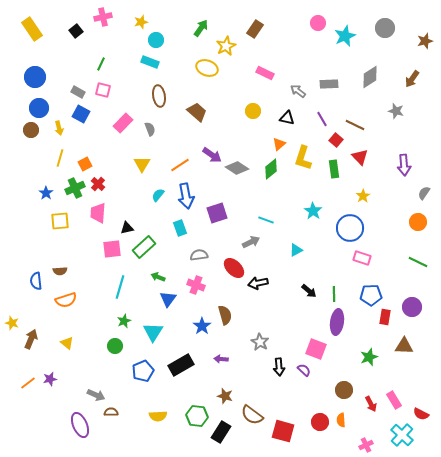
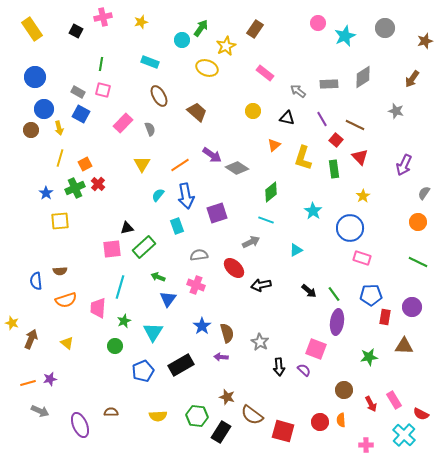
black square at (76, 31): rotated 24 degrees counterclockwise
cyan circle at (156, 40): moved 26 px right
green line at (101, 64): rotated 16 degrees counterclockwise
pink rectangle at (265, 73): rotated 12 degrees clockwise
gray diamond at (370, 77): moved 7 px left
brown ellipse at (159, 96): rotated 20 degrees counterclockwise
blue circle at (39, 108): moved 5 px right, 1 px down
orange triangle at (279, 144): moved 5 px left, 1 px down
purple arrow at (404, 165): rotated 30 degrees clockwise
green diamond at (271, 169): moved 23 px down
pink trapezoid at (98, 213): moved 95 px down
cyan rectangle at (180, 228): moved 3 px left, 2 px up
black arrow at (258, 283): moved 3 px right, 2 px down
green line at (334, 294): rotated 35 degrees counterclockwise
brown semicircle at (225, 315): moved 2 px right, 18 px down
green star at (369, 357): rotated 12 degrees clockwise
purple arrow at (221, 359): moved 2 px up
orange line at (28, 383): rotated 21 degrees clockwise
gray arrow at (96, 395): moved 56 px left, 16 px down
brown star at (225, 396): moved 2 px right, 1 px down
cyan cross at (402, 435): moved 2 px right
pink cross at (366, 445): rotated 24 degrees clockwise
